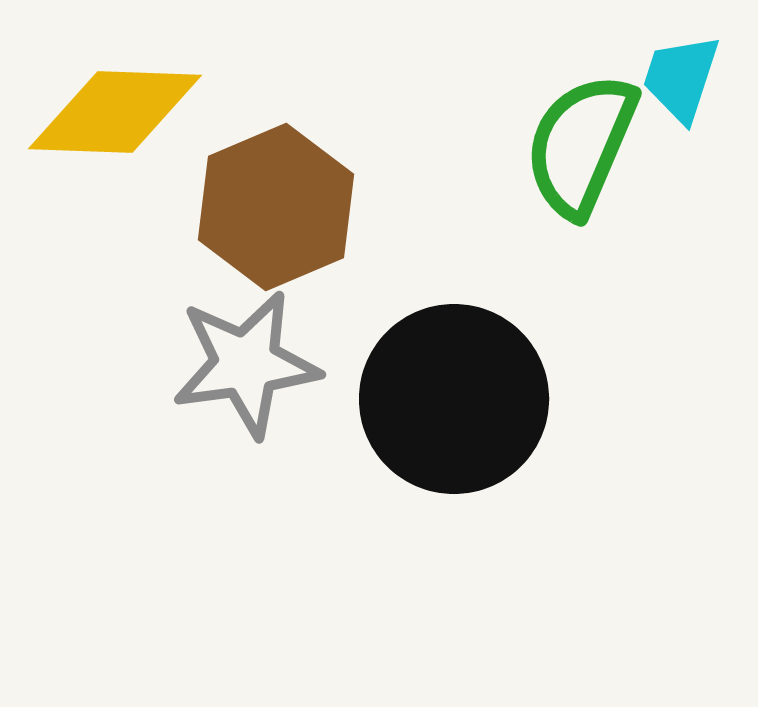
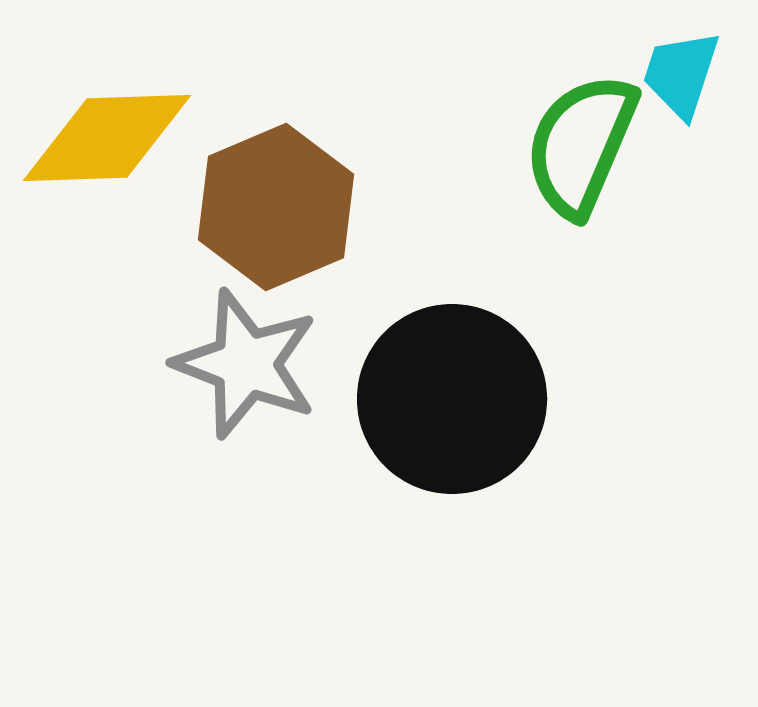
cyan trapezoid: moved 4 px up
yellow diamond: moved 8 px left, 26 px down; rotated 4 degrees counterclockwise
gray star: rotated 29 degrees clockwise
black circle: moved 2 px left
